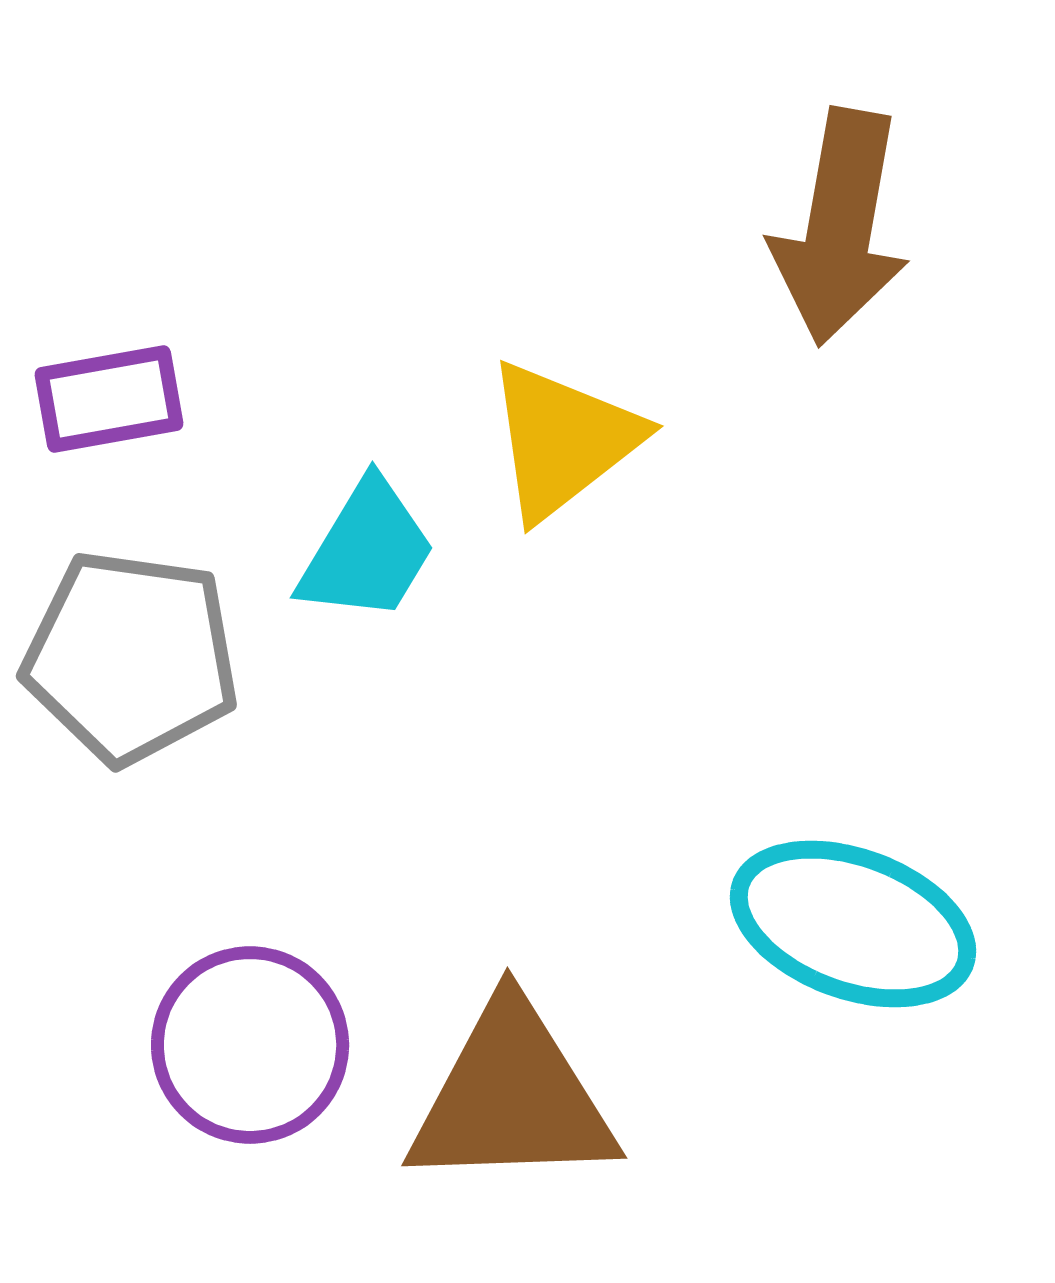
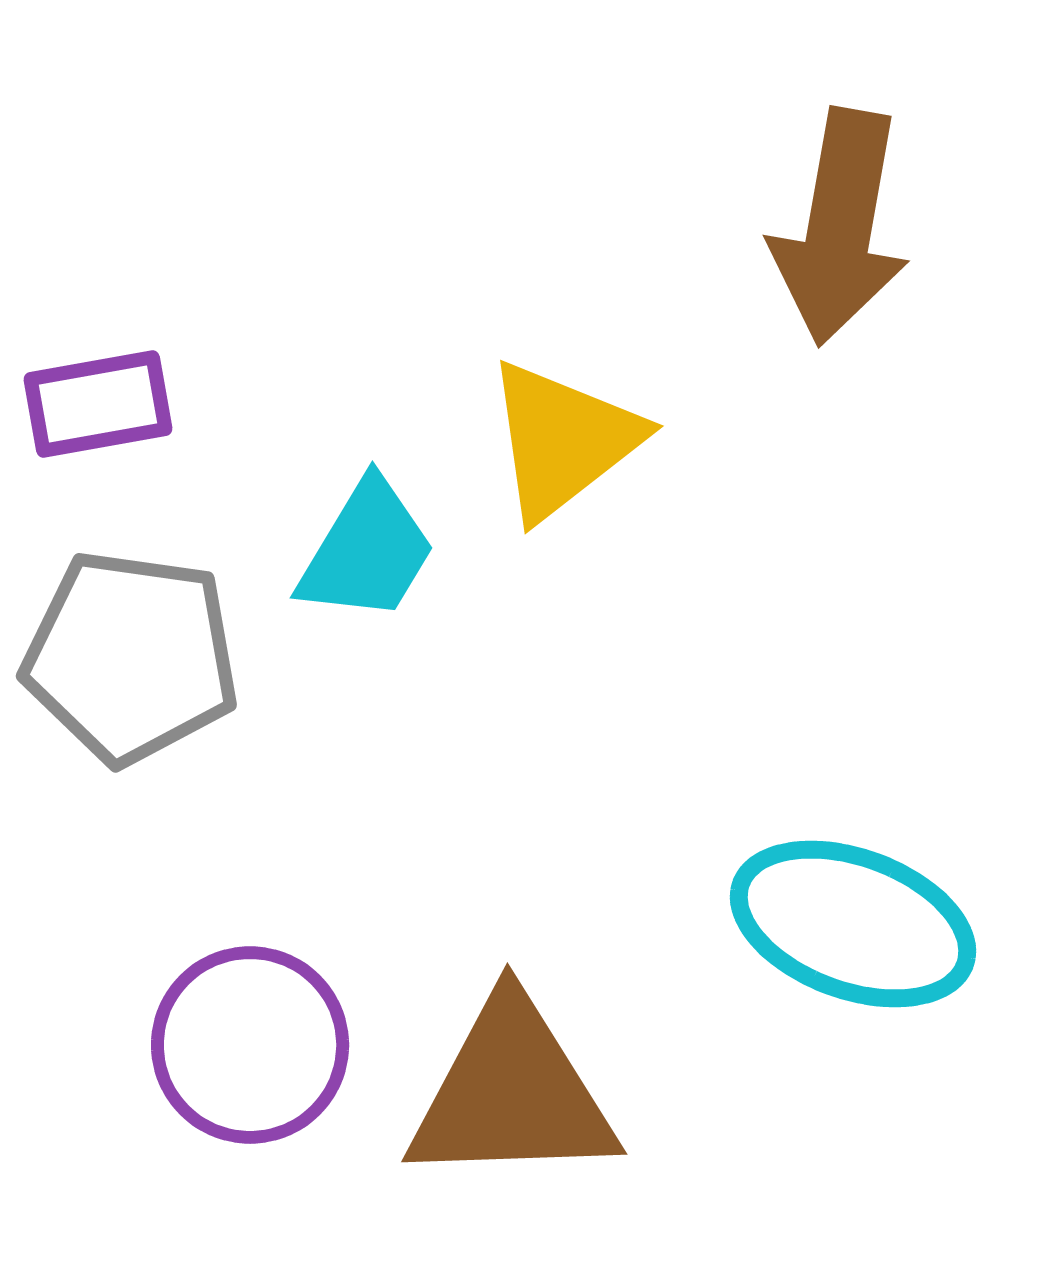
purple rectangle: moved 11 px left, 5 px down
brown triangle: moved 4 px up
